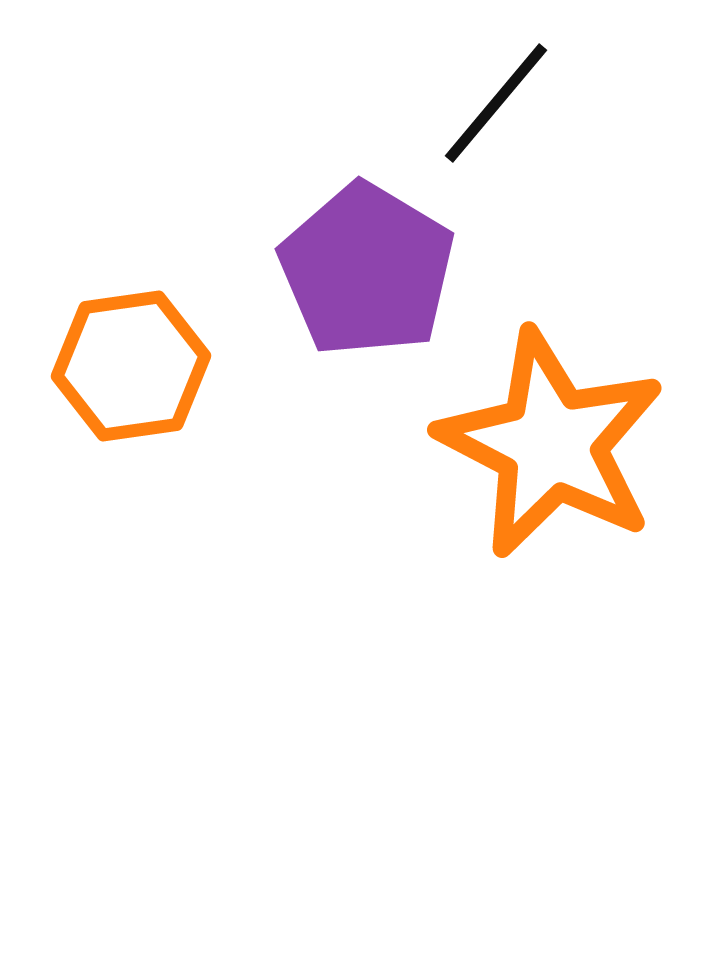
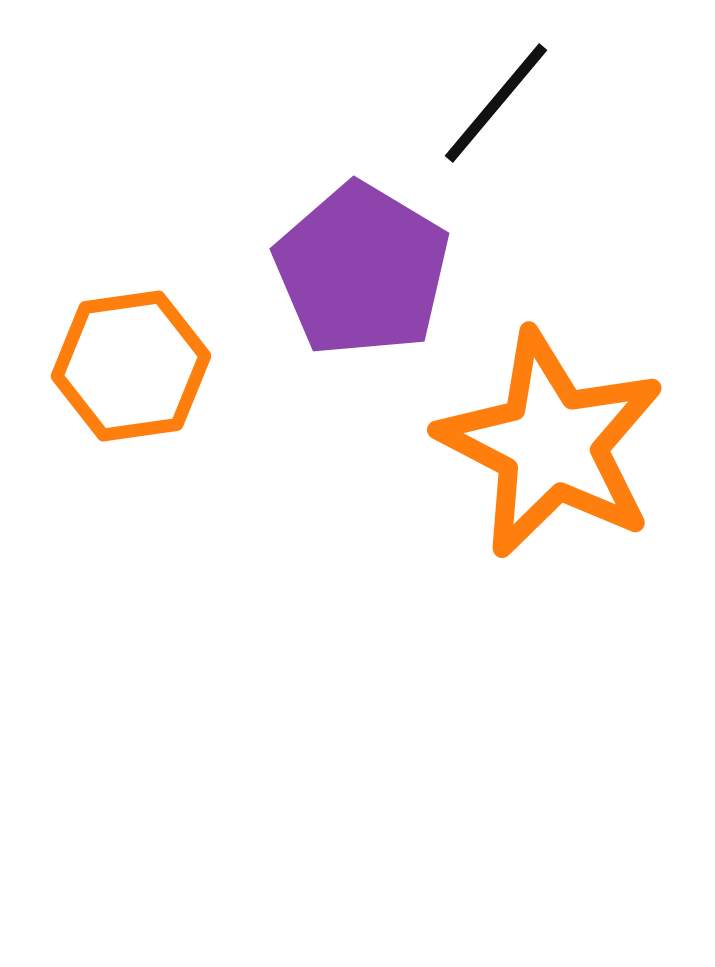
purple pentagon: moved 5 px left
